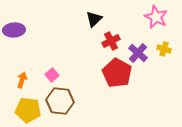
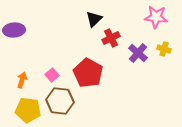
pink star: rotated 20 degrees counterclockwise
red cross: moved 3 px up
red pentagon: moved 29 px left
